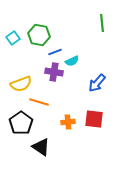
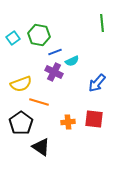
purple cross: rotated 18 degrees clockwise
